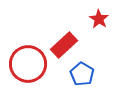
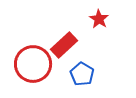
red circle: moved 5 px right
